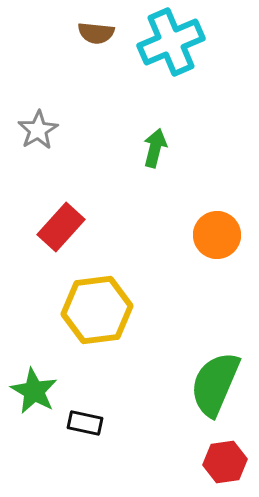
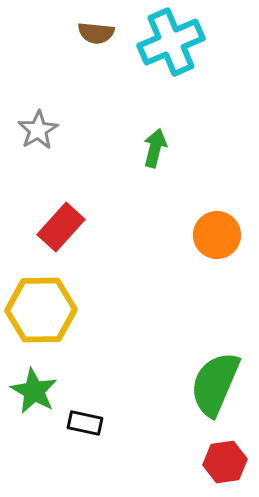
yellow hexagon: moved 56 px left; rotated 6 degrees clockwise
